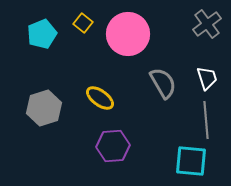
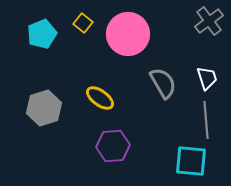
gray cross: moved 2 px right, 3 px up
